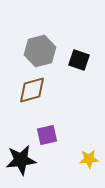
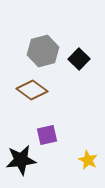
gray hexagon: moved 3 px right
black square: moved 1 px up; rotated 25 degrees clockwise
brown diamond: rotated 52 degrees clockwise
yellow star: moved 1 px left, 1 px down; rotated 30 degrees clockwise
